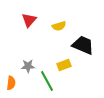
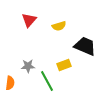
black trapezoid: moved 2 px right, 1 px down
orange semicircle: moved 1 px left
